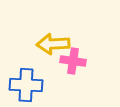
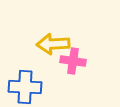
blue cross: moved 1 px left, 2 px down
